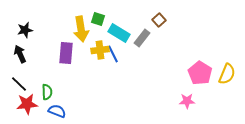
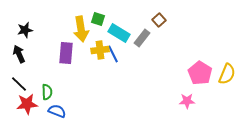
black arrow: moved 1 px left
